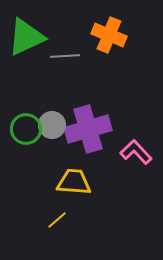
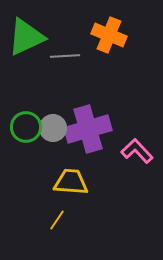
gray circle: moved 1 px right, 3 px down
green circle: moved 2 px up
pink L-shape: moved 1 px right, 1 px up
yellow trapezoid: moved 3 px left
yellow line: rotated 15 degrees counterclockwise
